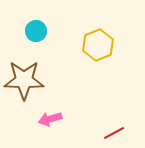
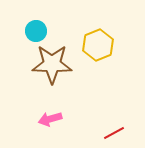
brown star: moved 28 px right, 16 px up
